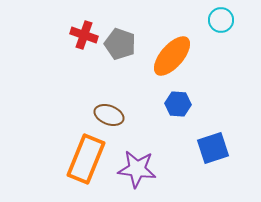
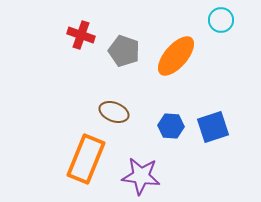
red cross: moved 3 px left
gray pentagon: moved 4 px right, 7 px down
orange ellipse: moved 4 px right
blue hexagon: moved 7 px left, 22 px down
brown ellipse: moved 5 px right, 3 px up
blue square: moved 21 px up
purple star: moved 4 px right, 7 px down
